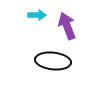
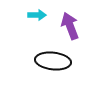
purple arrow: moved 3 px right
